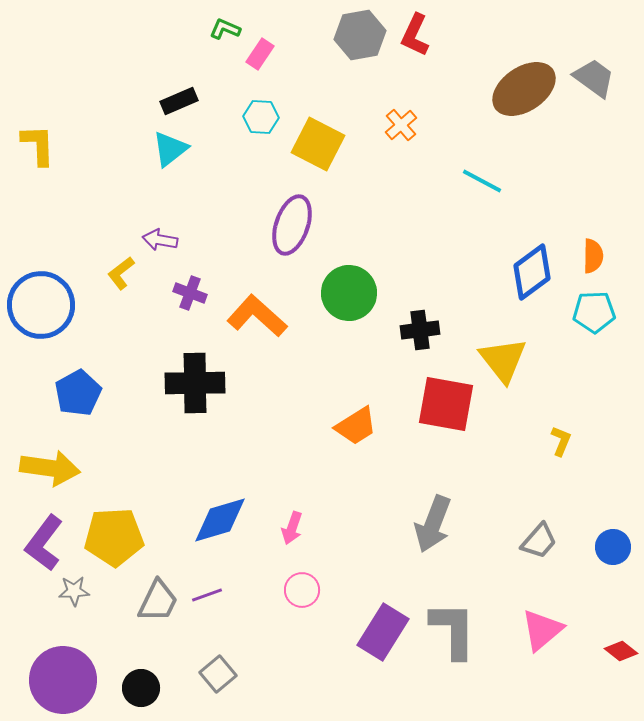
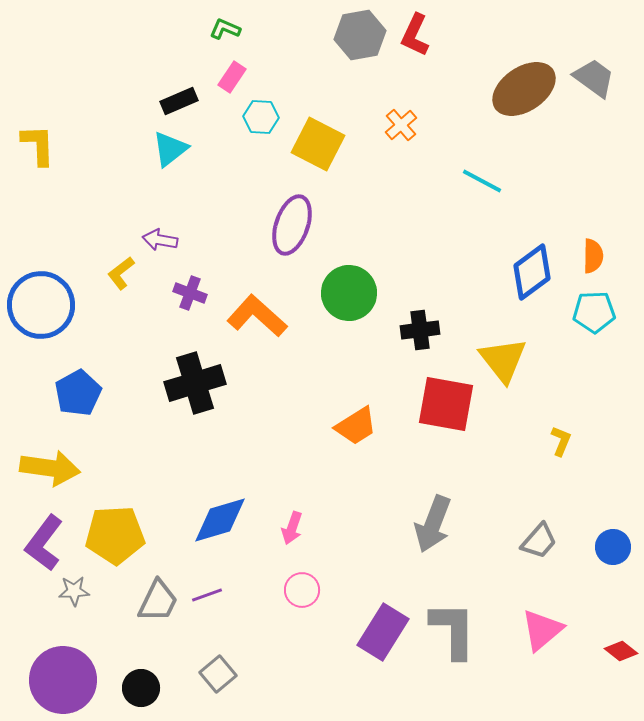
pink rectangle at (260, 54): moved 28 px left, 23 px down
black cross at (195, 383): rotated 16 degrees counterclockwise
yellow pentagon at (114, 537): moved 1 px right, 2 px up
